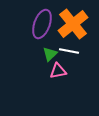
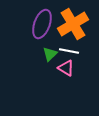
orange cross: rotated 8 degrees clockwise
pink triangle: moved 8 px right, 3 px up; rotated 42 degrees clockwise
